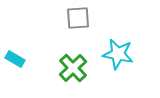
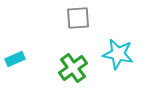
cyan rectangle: rotated 54 degrees counterclockwise
green cross: rotated 8 degrees clockwise
